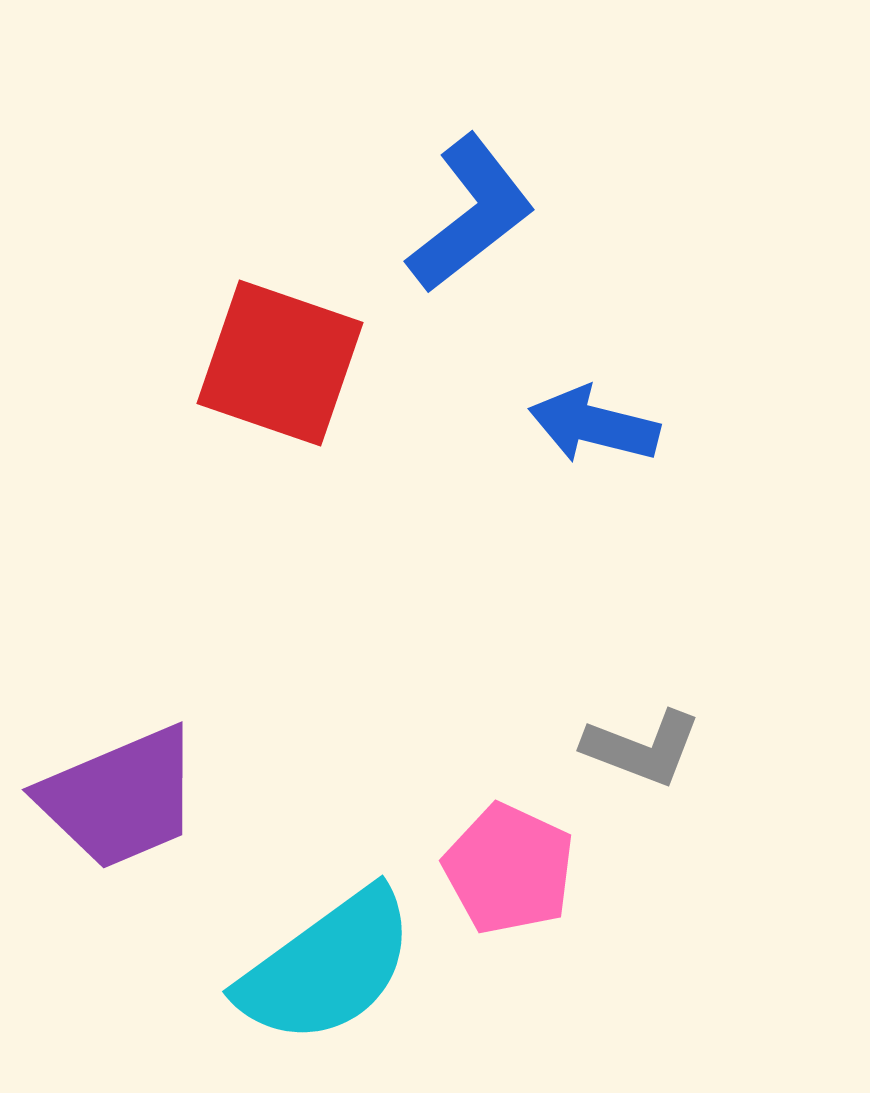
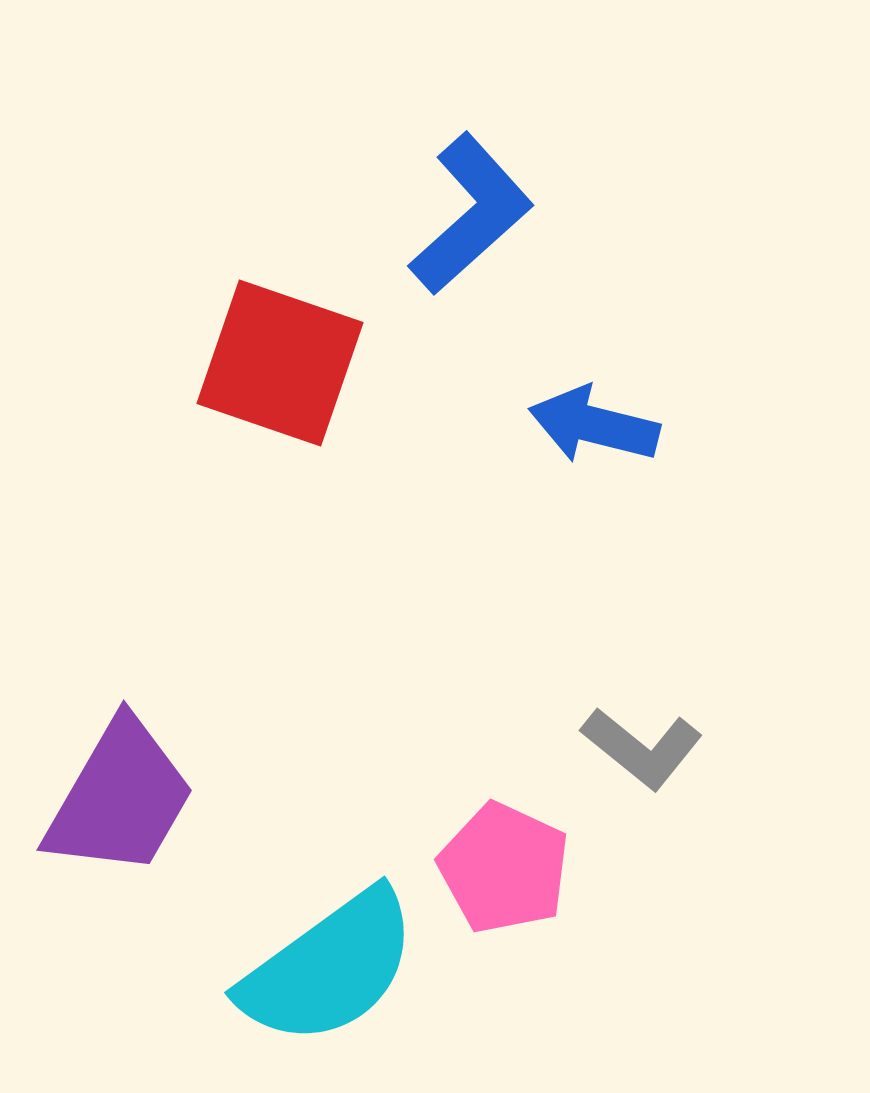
blue L-shape: rotated 4 degrees counterclockwise
gray L-shape: rotated 18 degrees clockwise
purple trapezoid: rotated 37 degrees counterclockwise
pink pentagon: moved 5 px left, 1 px up
cyan semicircle: moved 2 px right, 1 px down
